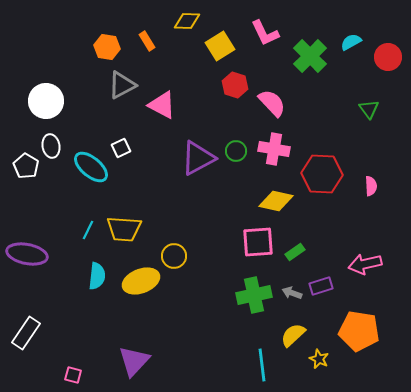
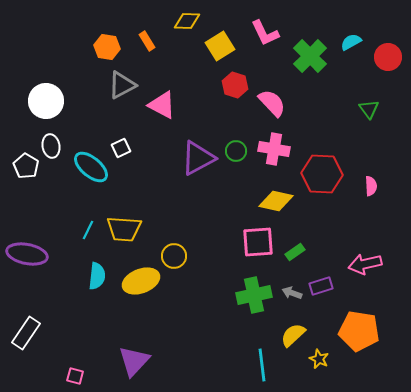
pink square at (73, 375): moved 2 px right, 1 px down
